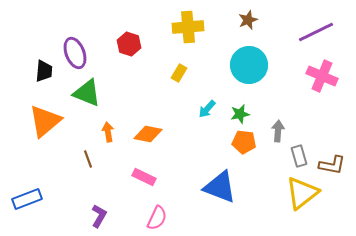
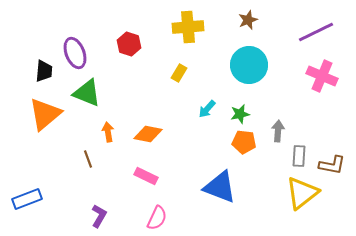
orange triangle: moved 7 px up
gray rectangle: rotated 20 degrees clockwise
pink rectangle: moved 2 px right, 1 px up
